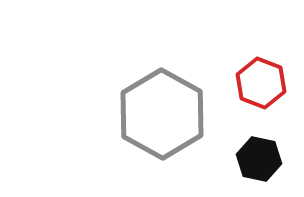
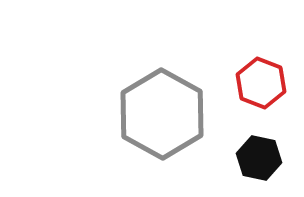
black hexagon: moved 1 px up
